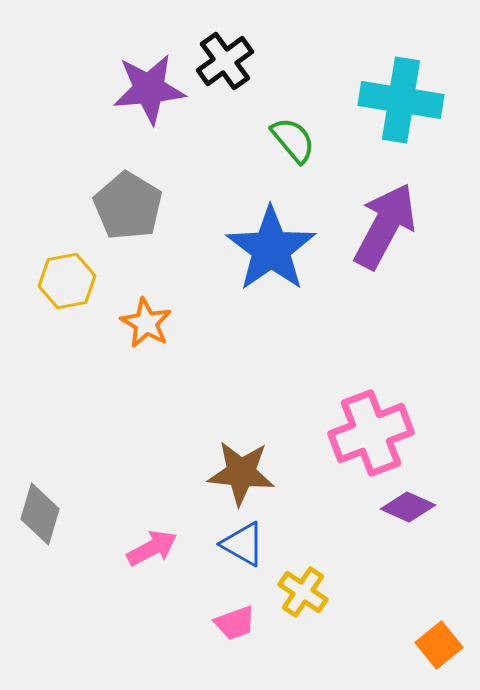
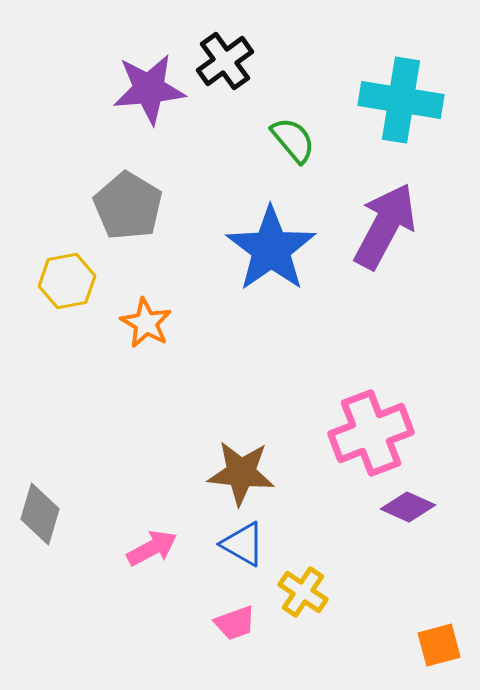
orange square: rotated 24 degrees clockwise
